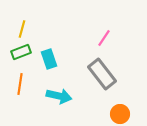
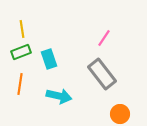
yellow line: rotated 24 degrees counterclockwise
